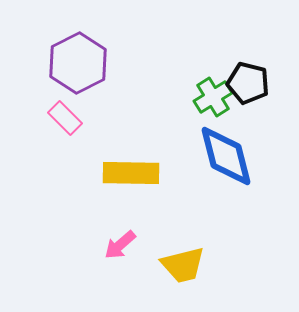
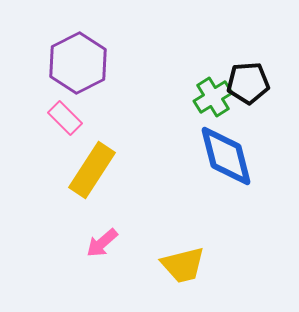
black pentagon: rotated 18 degrees counterclockwise
yellow rectangle: moved 39 px left, 3 px up; rotated 58 degrees counterclockwise
pink arrow: moved 18 px left, 2 px up
